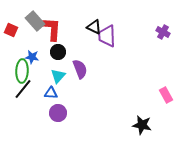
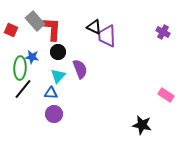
green ellipse: moved 2 px left, 3 px up
pink rectangle: rotated 28 degrees counterclockwise
purple circle: moved 4 px left, 1 px down
